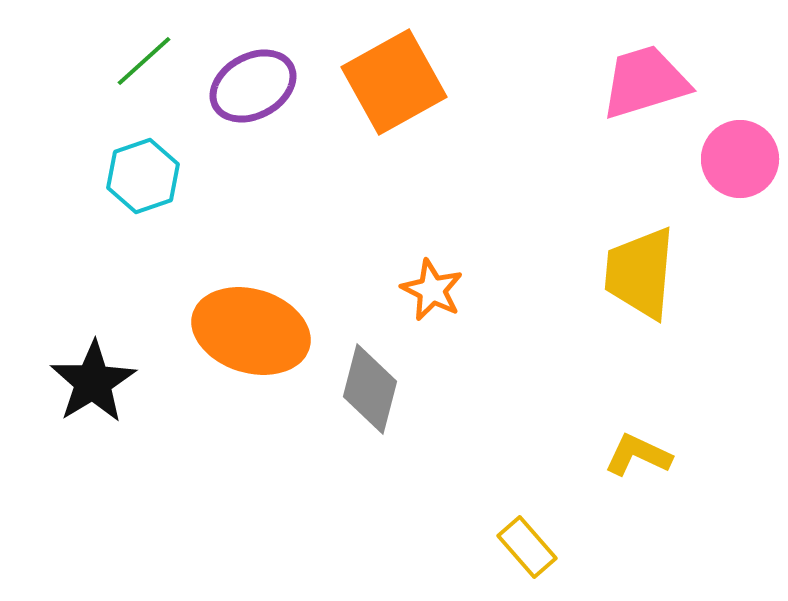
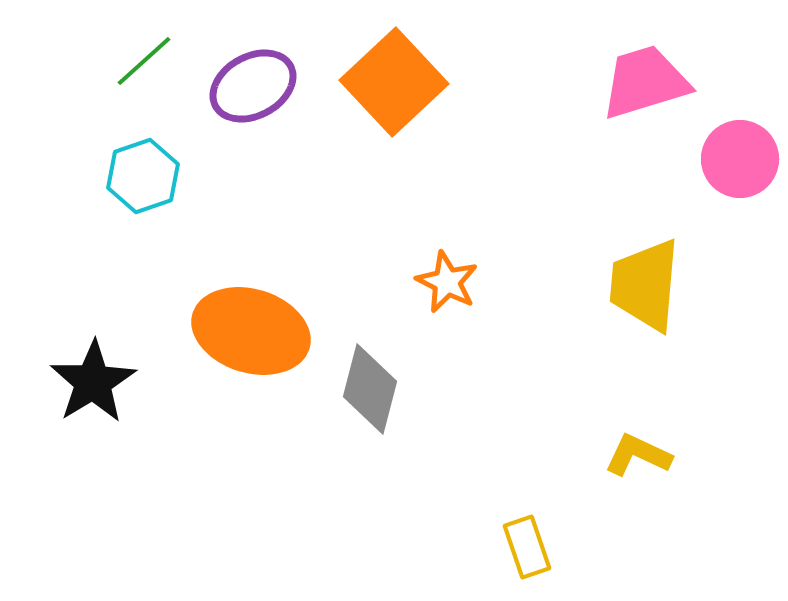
orange square: rotated 14 degrees counterclockwise
yellow trapezoid: moved 5 px right, 12 px down
orange star: moved 15 px right, 8 px up
yellow rectangle: rotated 22 degrees clockwise
